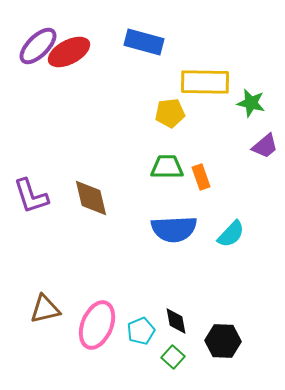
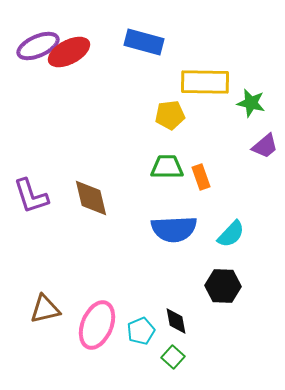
purple ellipse: rotated 21 degrees clockwise
yellow pentagon: moved 2 px down
black hexagon: moved 55 px up
